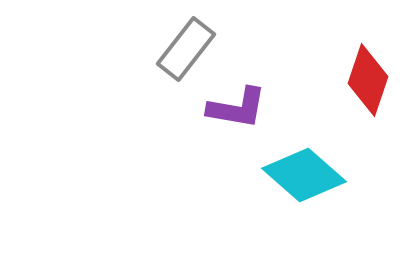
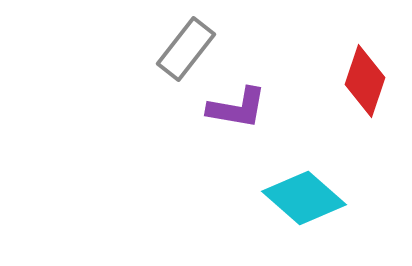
red diamond: moved 3 px left, 1 px down
cyan diamond: moved 23 px down
